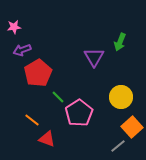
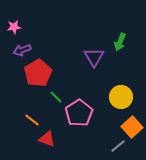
green line: moved 2 px left
